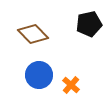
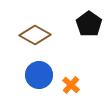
black pentagon: rotated 25 degrees counterclockwise
brown diamond: moved 2 px right, 1 px down; rotated 16 degrees counterclockwise
